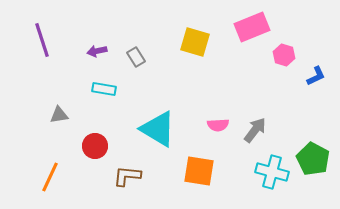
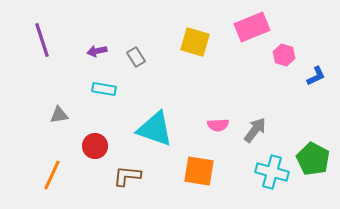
cyan triangle: moved 3 px left; rotated 12 degrees counterclockwise
orange line: moved 2 px right, 2 px up
